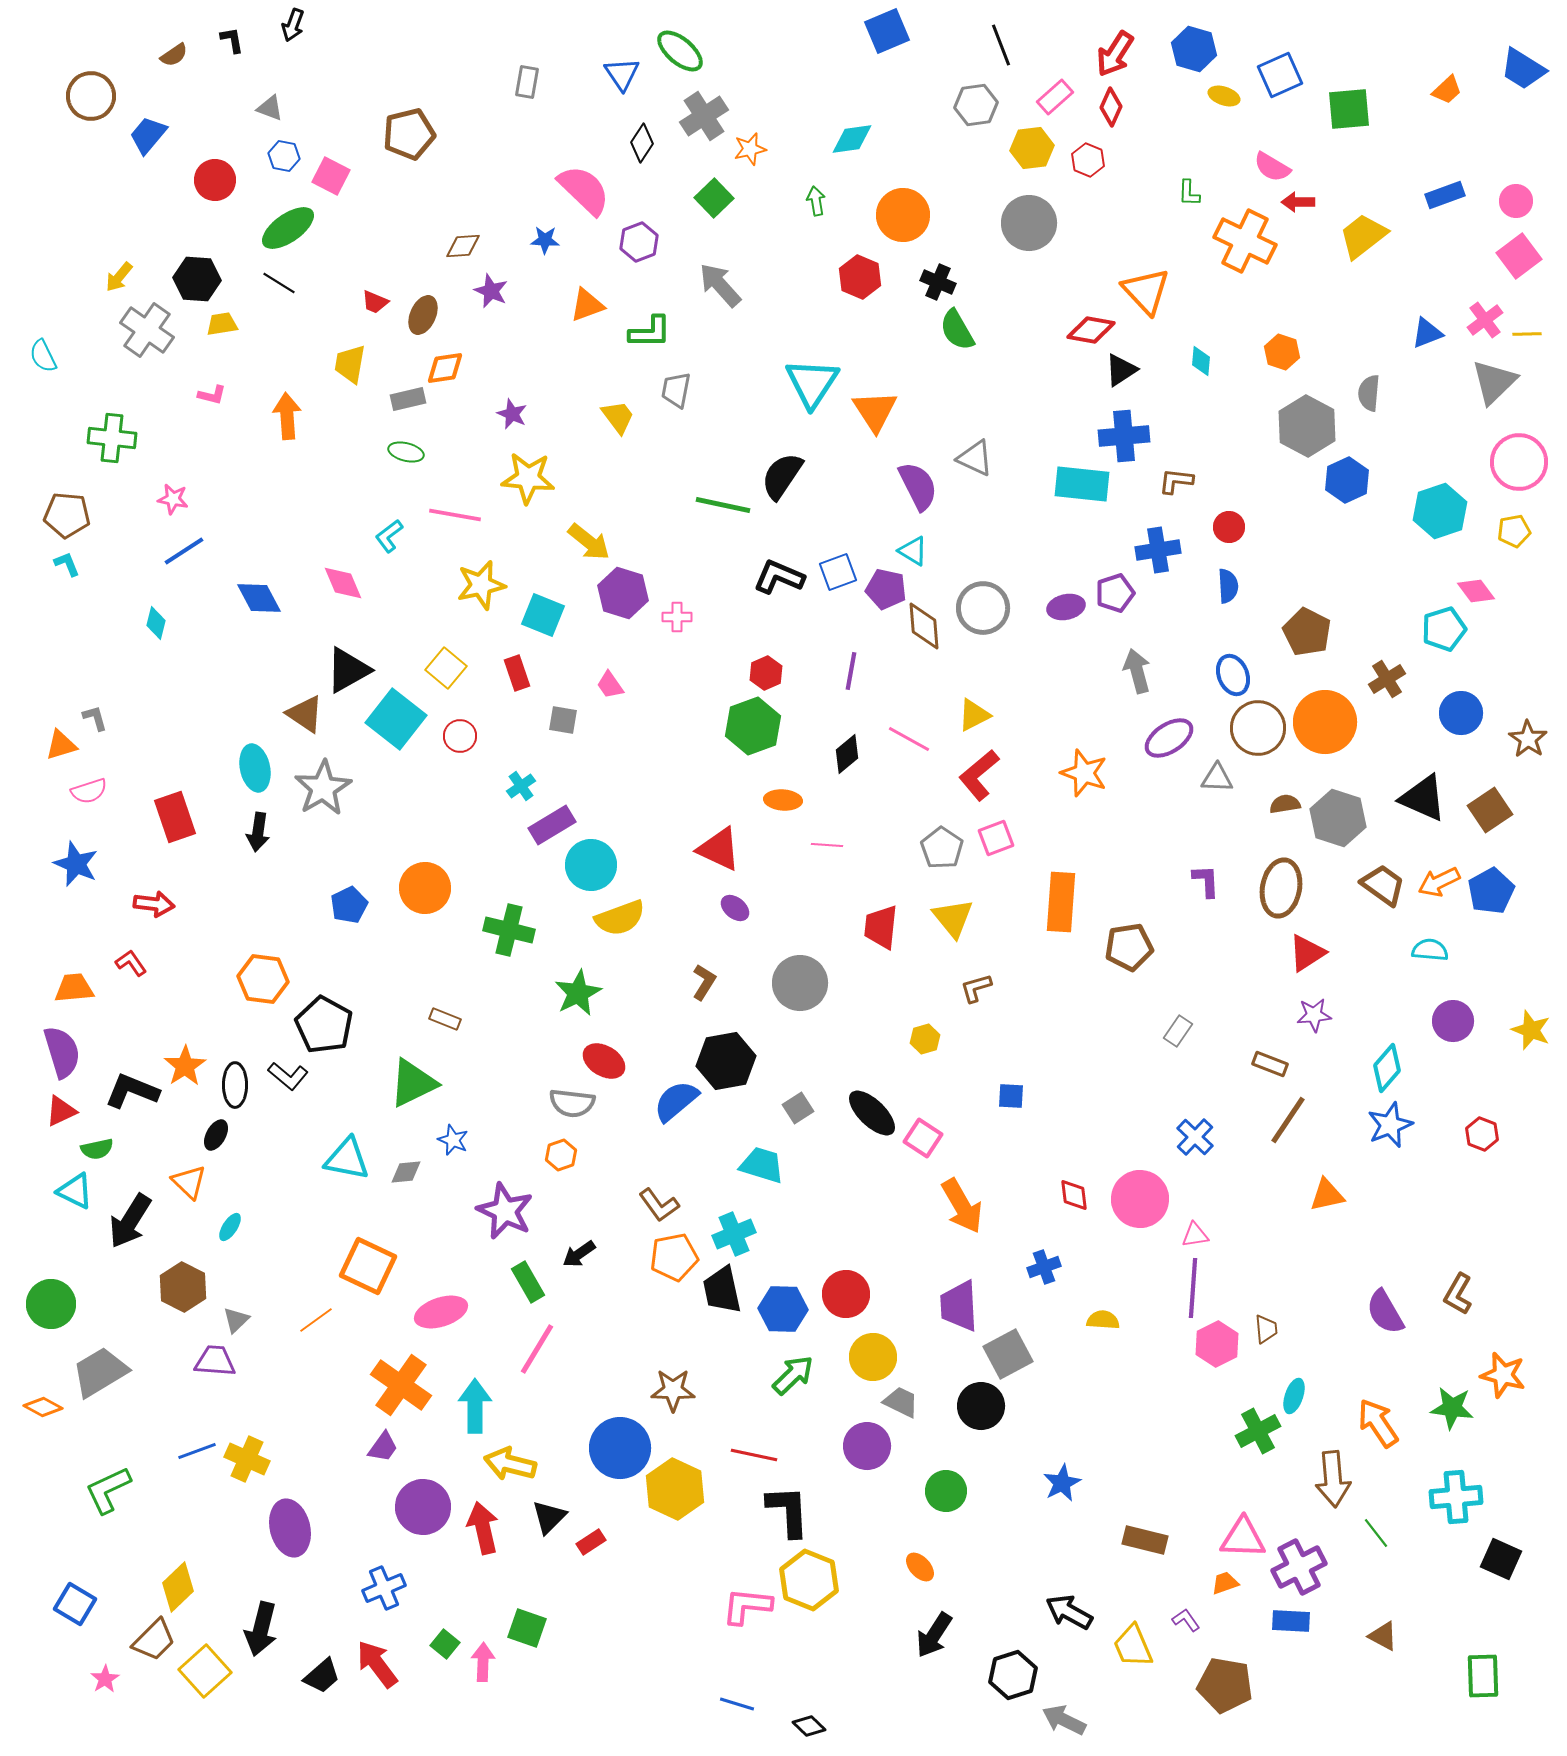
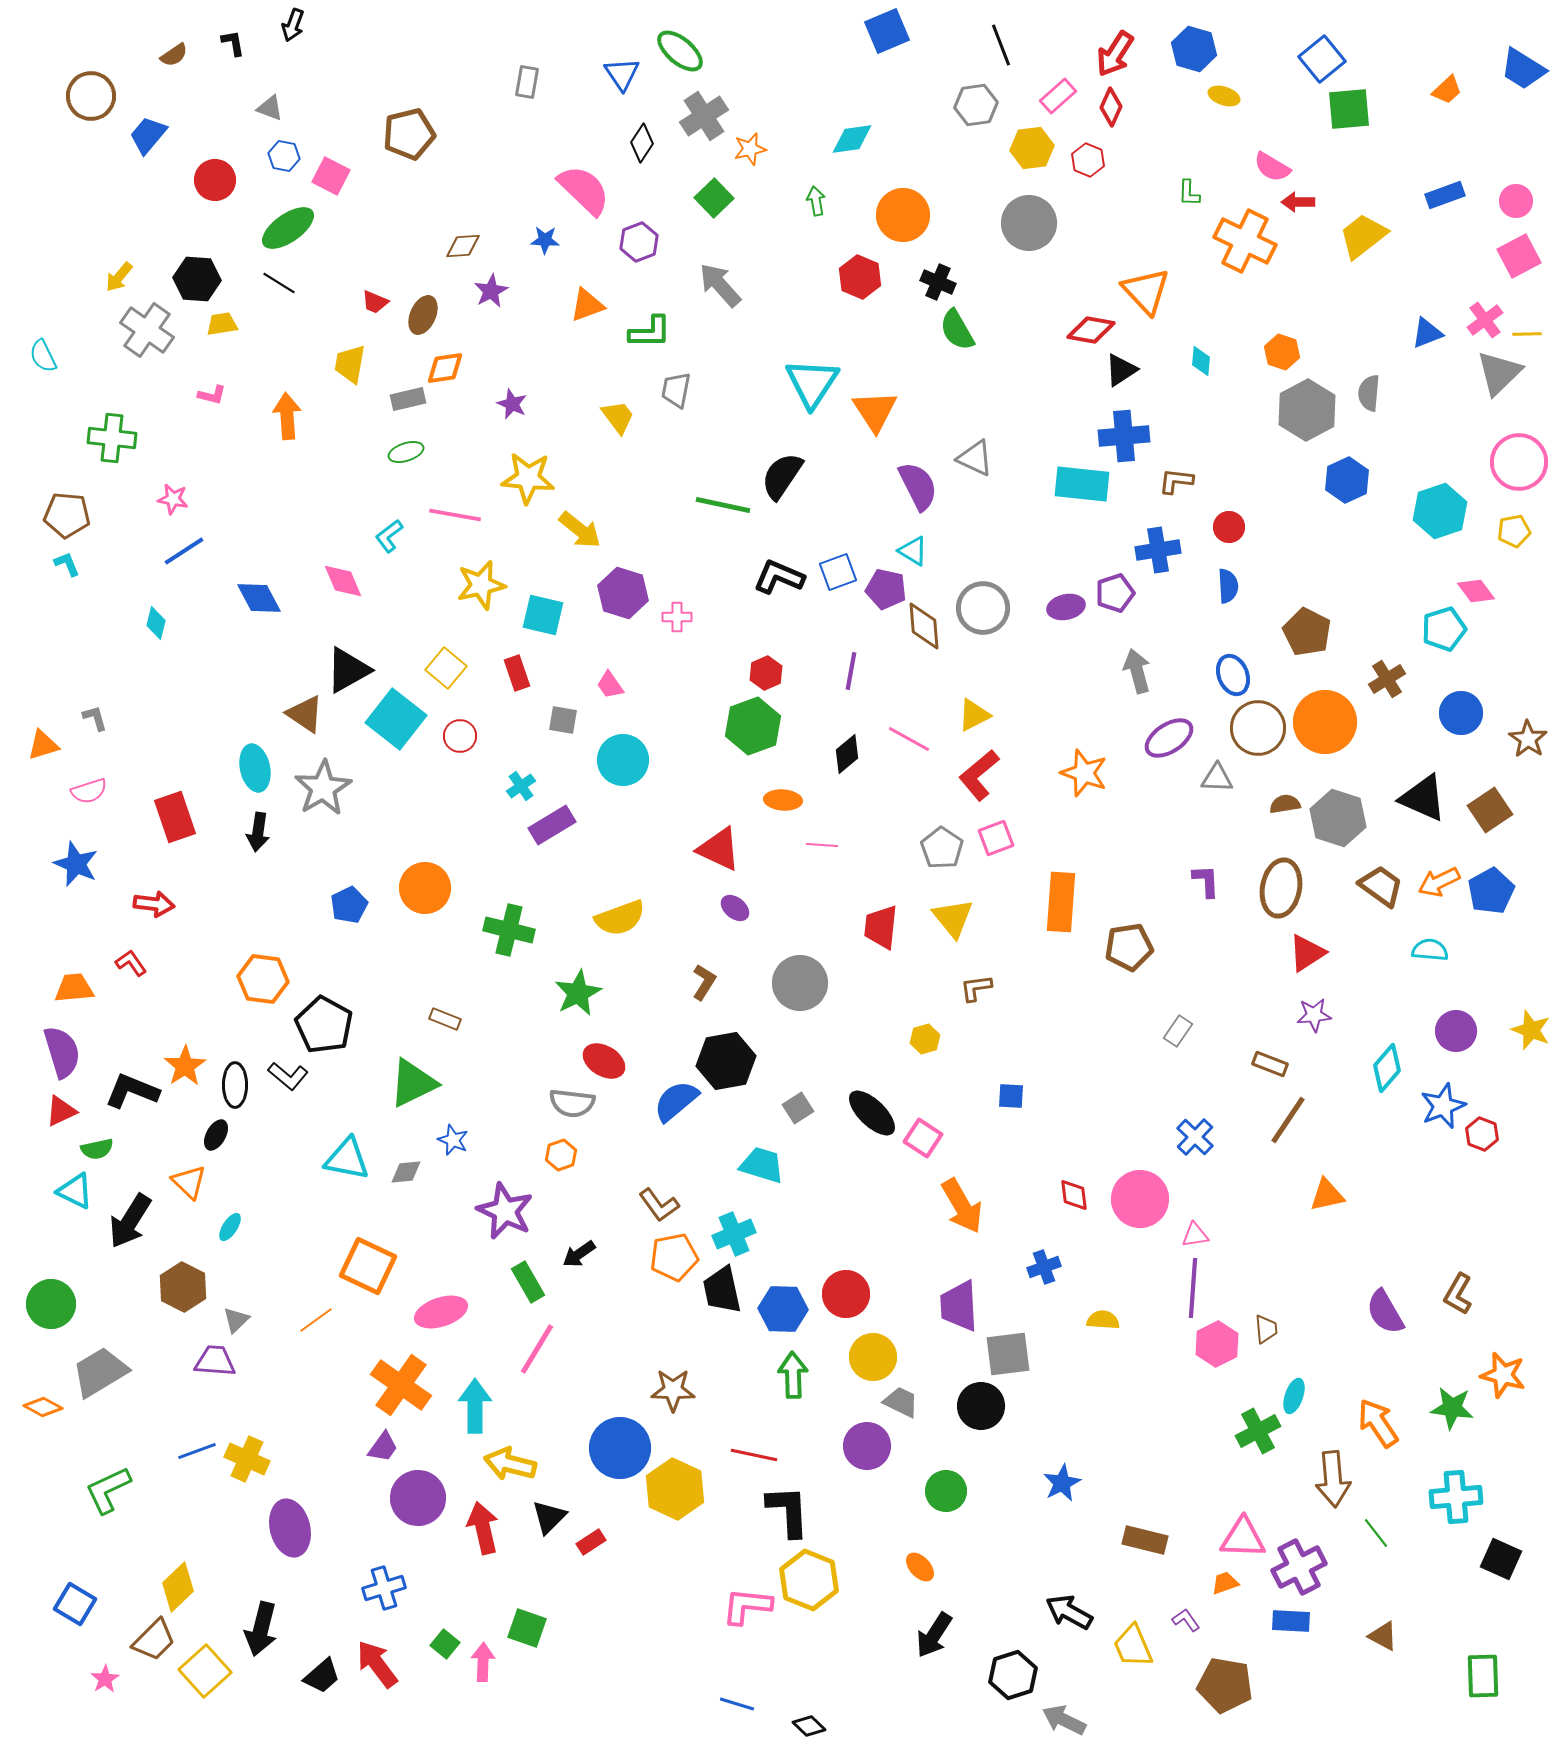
black L-shape at (232, 40): moved 1 px right, 3 px down
blue square at (1280, 75): moved 42 px right, 16 px up; rotated 15 degrees counterclockwise
pink rectangle at (1055, 97): moved 3 px right, 1 px up
pink square at (1519, 256): rotated 9 degrees clockwise
purple star at (491, 291): rotated 20 degrees clockwise
gray triangle at (1494, 382): moved 5 px right, 9 px up
purple star at (512, 414): moved 10 px up
gray hexagon at (1307, 426): moved 16 px up; rotated 4 degrees clockwise
green ellipse at (406, 452): rotated 32 degrees counterclockwise
yellow arrow at (589, 542): moved 9 px left, 12 px up
pink diamond at (343, 583): moved 2 px up
cyan square at (543, 615): rotated 9 degrees counterclockwise
orange triangle at (61, 745): moved 18 px left
pink line at (827, 845): moved 5 px left
cyan circle at (591, 865): moved 32 px right, 105 px up
brown trapezoid at (1383, 885): moved 2 px left, 1 px down
brown L-shape at (976, 988): rotated 8 degrees clockwise
purple circle at (1453, 1021): moved 3 px right, 10 px down
blue star at (1390, 1125): moved 53 px right, 19 px up
gray square at (1008, 1354): rotated 21 degrees clockwise
green arrow at (793, 1375): rotated 48 degrees counterclockwise
purple circle at (423, 1507): moved 5 px left, 9 px up
blue cross at (384, 1588): rotated 6 degrees clockwise
